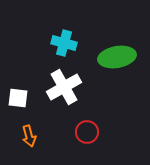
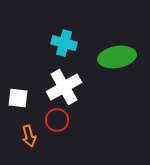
red circle: moved 30 px left, 12 px up
